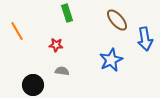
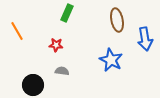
green rectangle: rotated 42 degrees clockwise
brown ellipse: rotated 30 degrees clockwise
blue star: rotated 20 degrees counterclockwise
